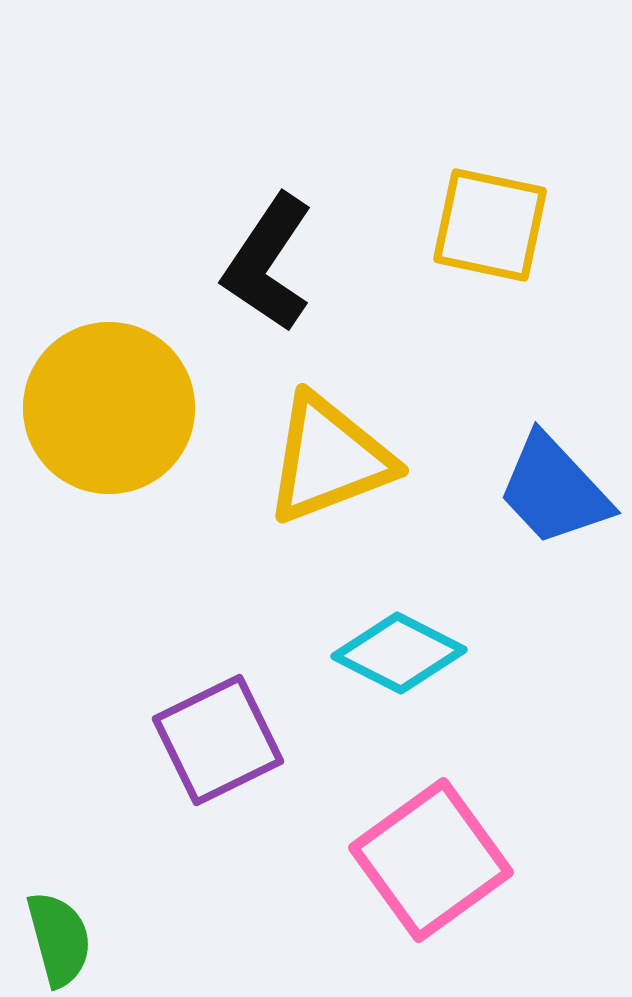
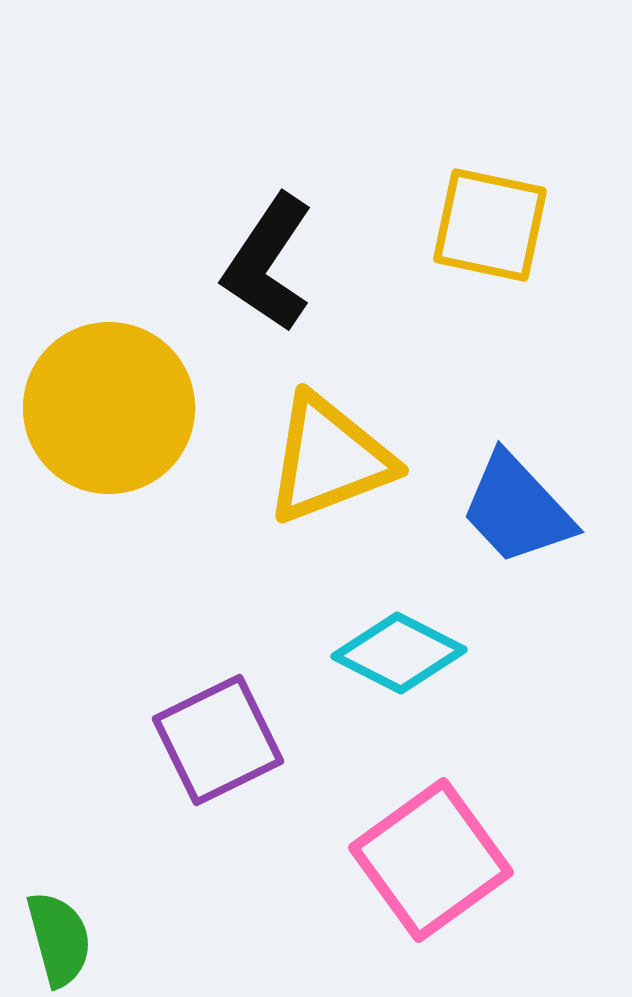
blue trapezoid: moved 37 px left, 19 px down
